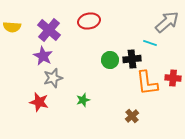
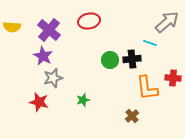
orange L-shape: moved 5 px down
